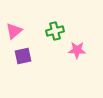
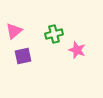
green cross: moved 1 px left, 3 px down
pink star: rotated 18 degrees clockwise
